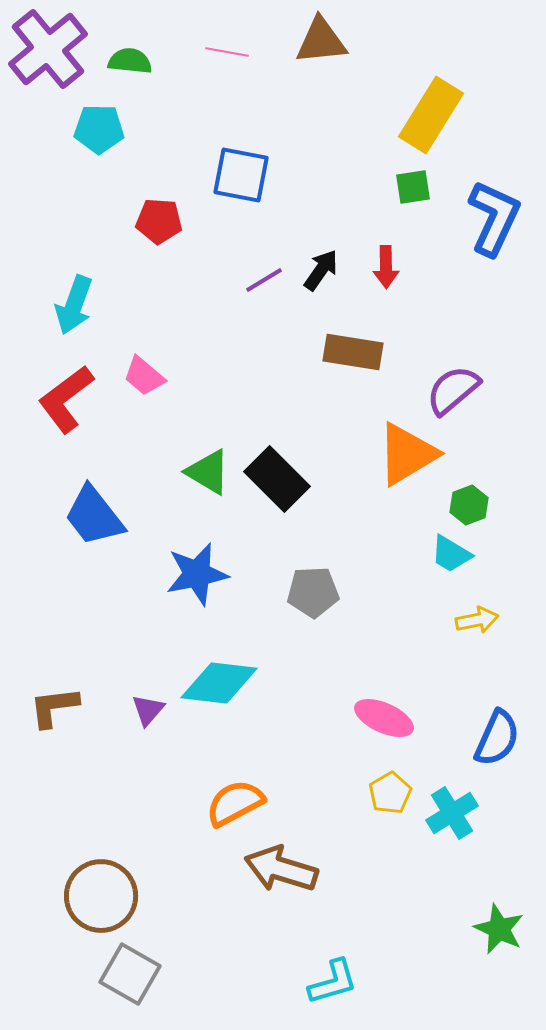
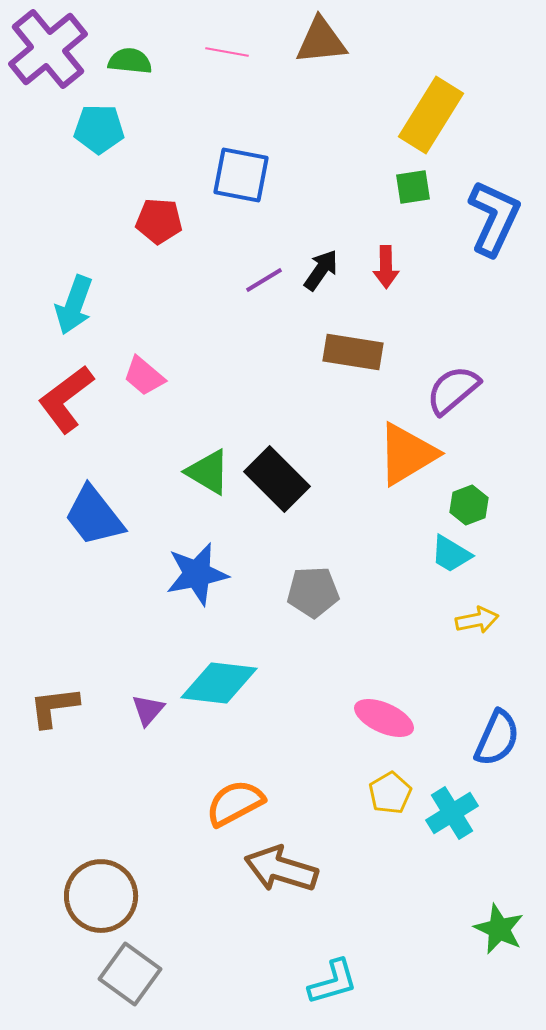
gray square: rotated 6 degrees clockwise
